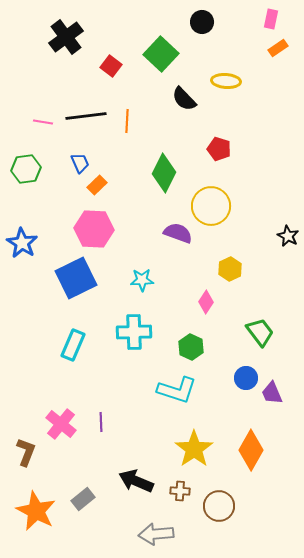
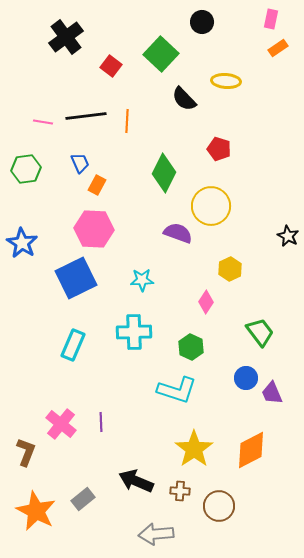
orange rectangle at (97, 185): rotated 18 degrees counterclockwise
orange diamond at (251, 450): rotated 33 degrees clockwise
